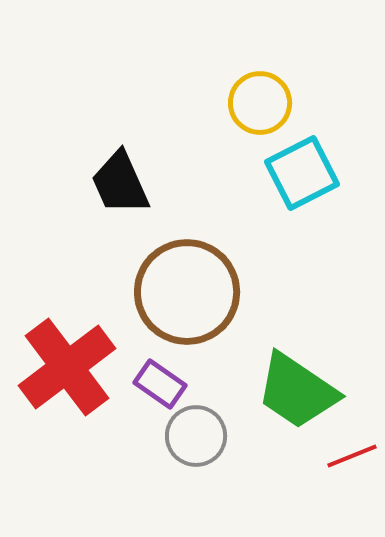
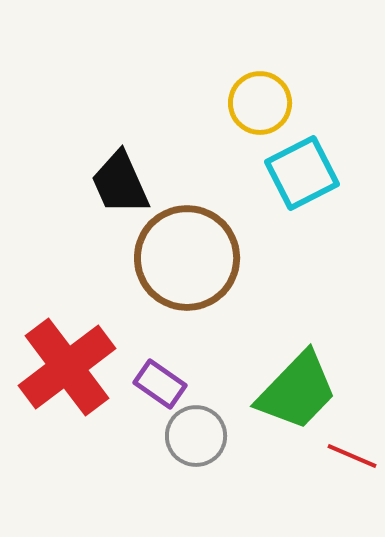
brown circle: moved 34 px up
green trapezoid: rotated 80 degrees counterclockwise
red line: rotated 45 degrees clockwise
